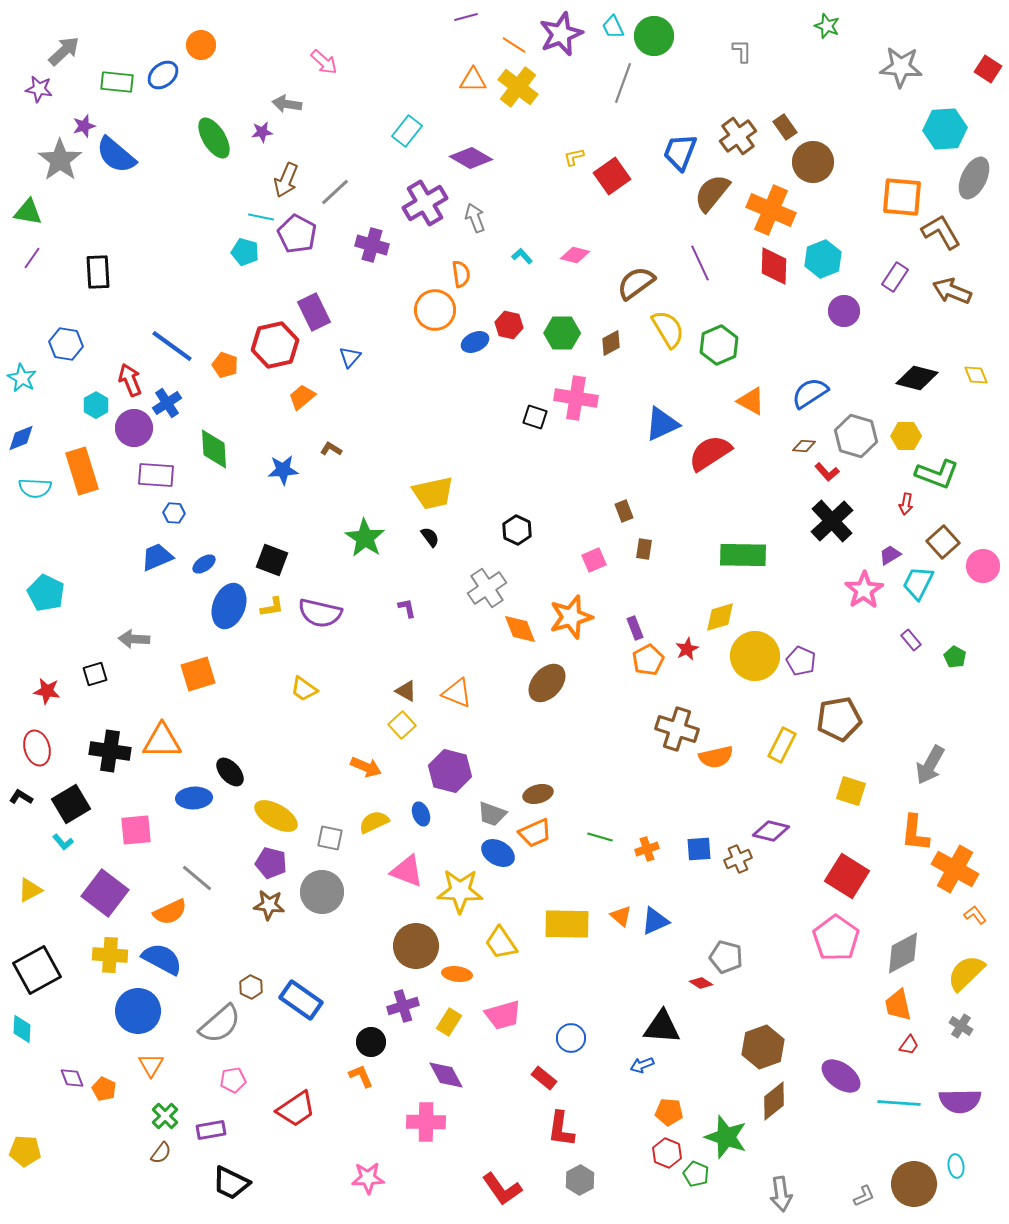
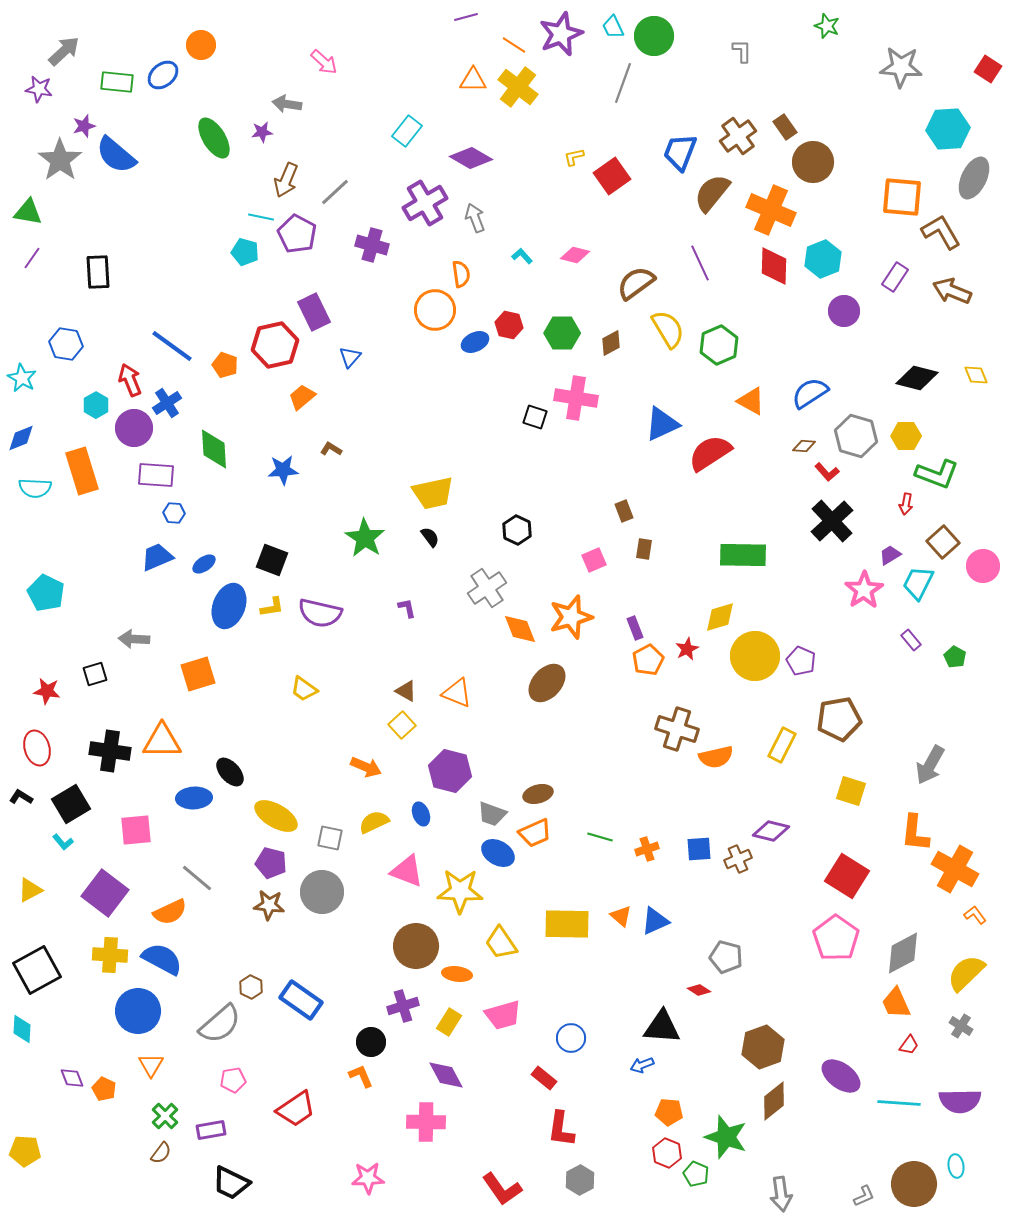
cyan hexagon at (945, 129): moved 3 px right
red diamond at (701, 983): moved 2 px left, 7 px down
orange trapezoid at (898, 1005): moved 2 px left, 2 px up; rotated 12 degrees counterclockwise
